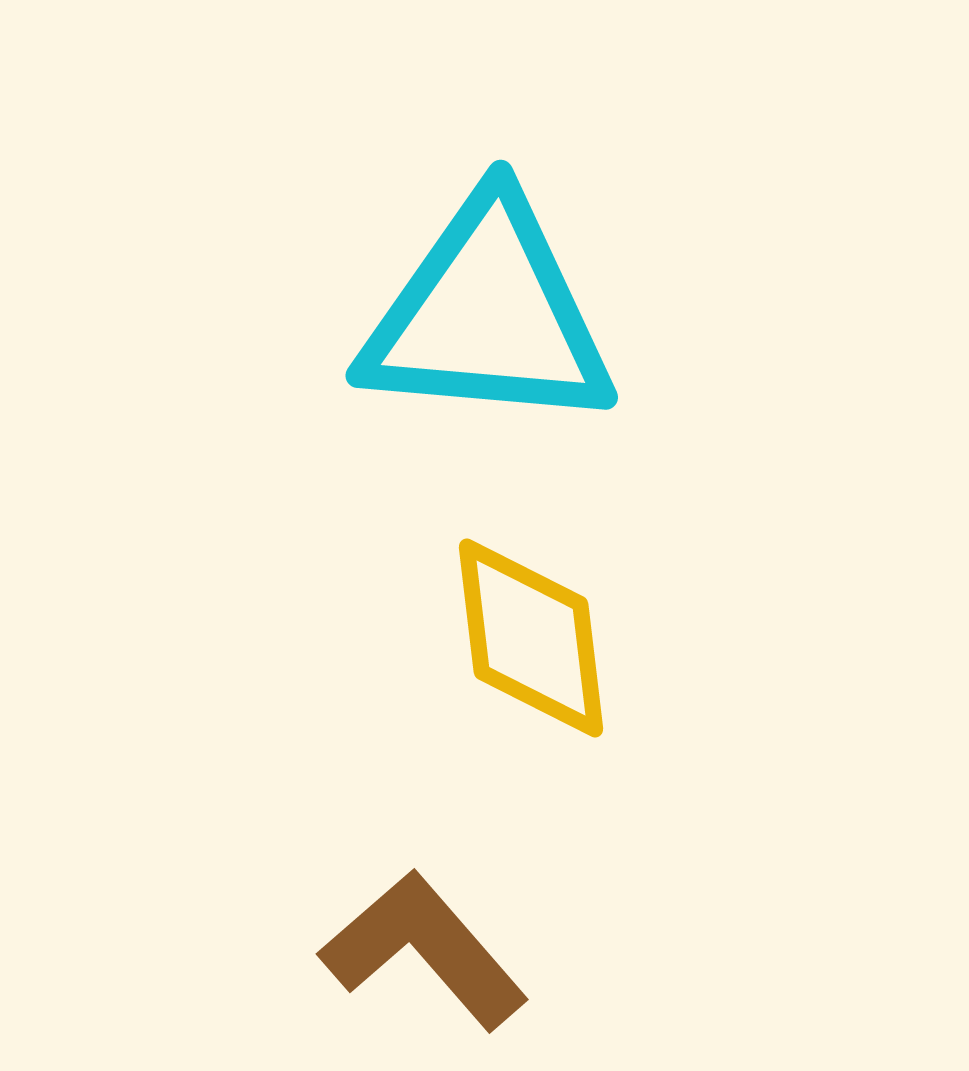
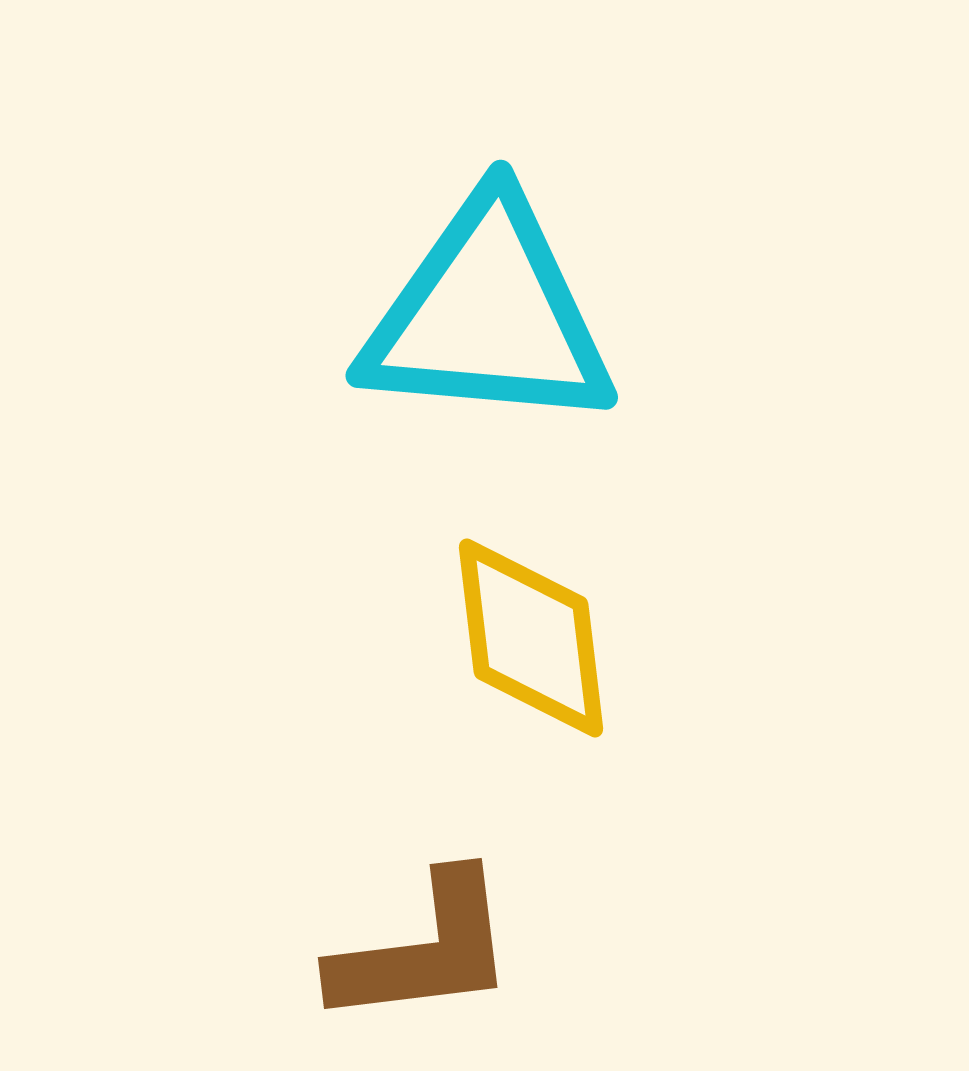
brown L-shape: rotated 124 degrees clockwise
